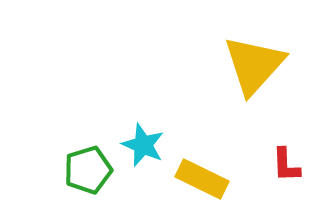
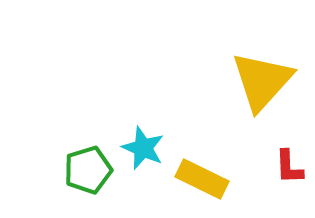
yellow triangle: moved 8 px right, 16 px down
cyan star: moved 3 px down
red L-shape: moved 3 px right, 2 px down
